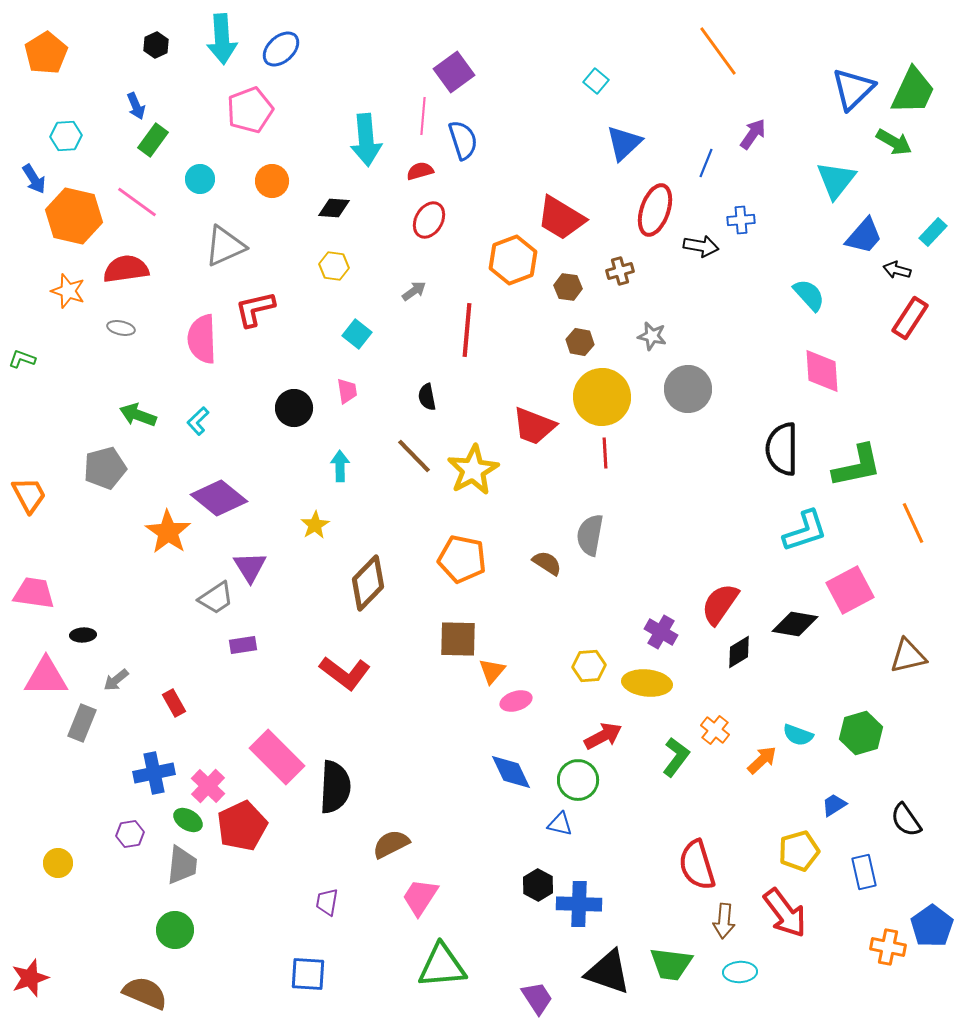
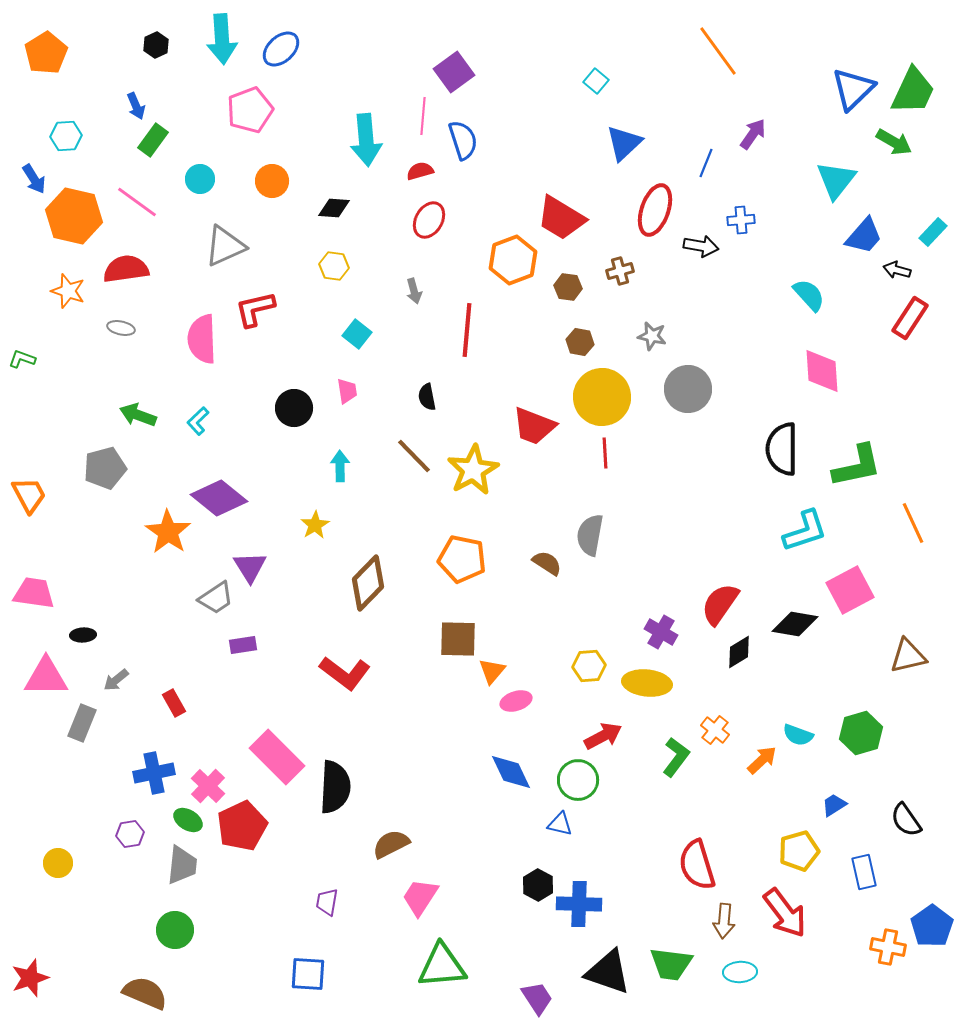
gray arrow at (414, 291): rotated 110 degrees clockwise
